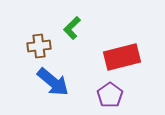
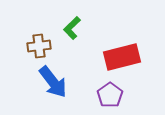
blue arrow: rotated 12 degrees clockwise
